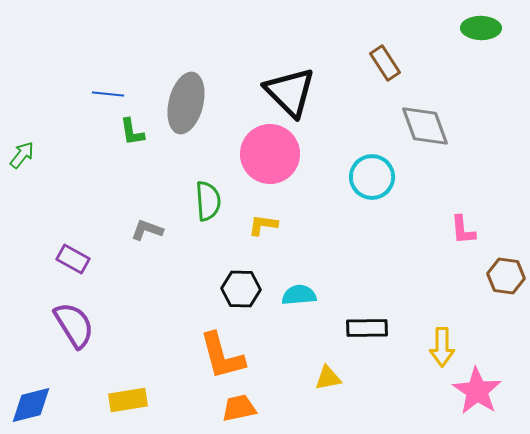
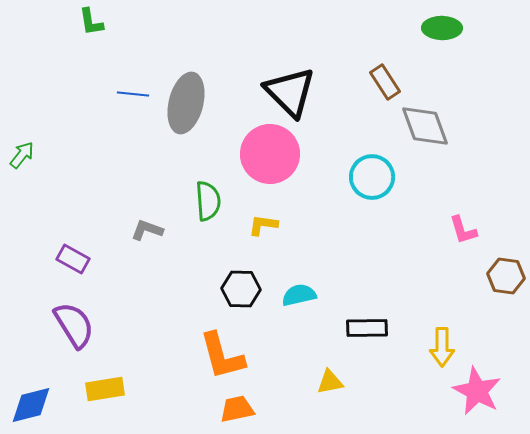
green ellipse: moved 39 px left
brown rectangle: moved 19 px down
blue line: moved 25 px right
green L-shape: moved 41 px left, 110 px up
pink L-shape: rotated 12 degrees counterclockwise
cyan semicircle: rotated 8 degrees counterclockwise
yellow triangle: moved 2 px right, 4 px down
pink star: rotated 6 degrees counterclockwise
yellow rectangle: moved 23 px left, 11 px up
orange trapezoid: moved 2 px left, 1 px down
